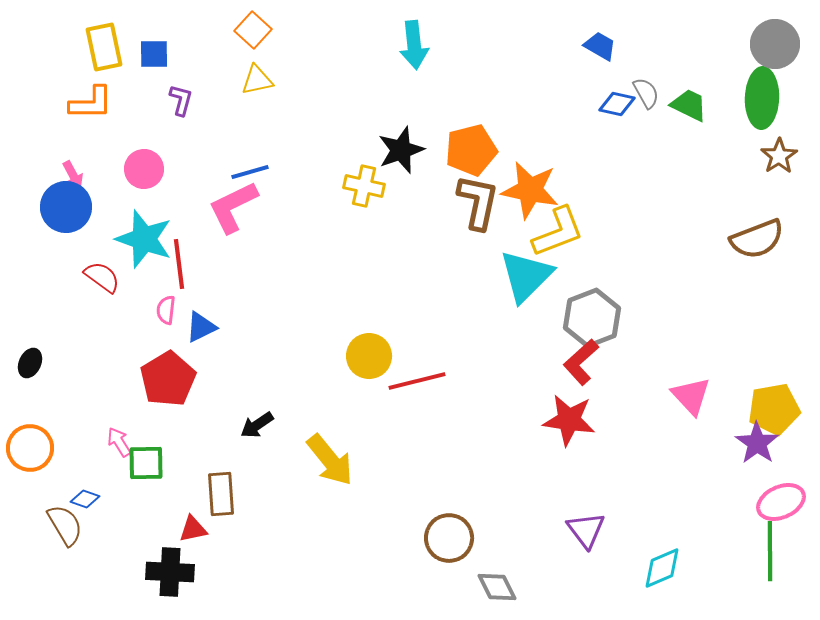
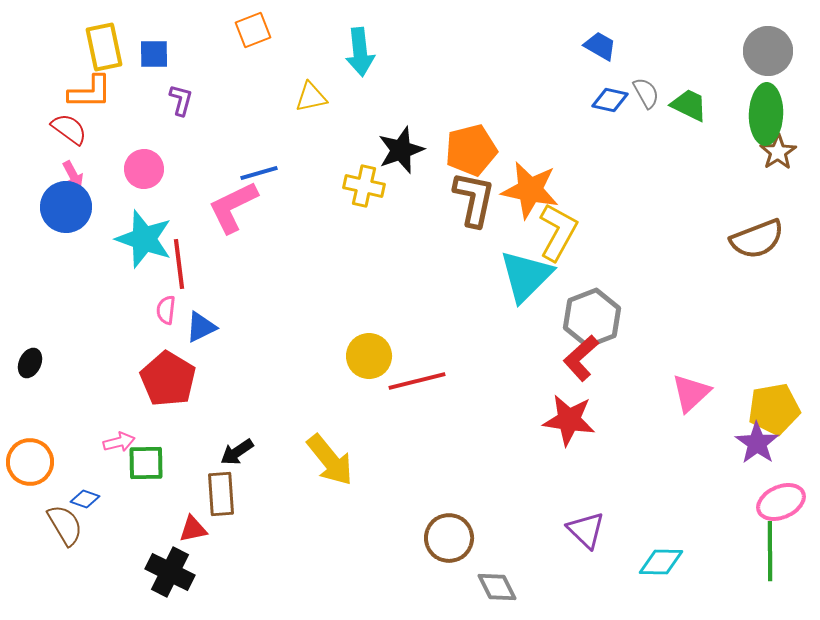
orange square at (253, 30): rotated 27 degrees clockwise
gray circle at (775, 44): moved 7 px left, 7 px down
cyan arrow at (414, 45): moved 54 px left, 7 px down
yellow triangle at (257, 80): moved 54 px right, 17 px down
green ellipse at (762, 98): moved 4 px right, 16 px down
orange L-shape at (91, 103): moved 1 px left, 11 px up
blue diamond at (617, 104): moved 7 px left, 4 px up
brown star at (779, 156): moved 1 px left, 4 px up
blue line at (250, 172): moved 9 px right, 1 px down
brown L-shape at (478, 202): moved 4 px left, 3 px up
yellow L-shape at (558, 232): rotated 40 degrees counterclockwise
red semicircle at (102, 277): moved 33 px left, 148 px up
red L-shape at (581, 362): moved 4 px up
red pentagon at (168, 379): rotated 10 degrees counterclockwise
pink triangle at (691, 396): moved 3 px up; rotated 30 degrees clockwise
black arrow at (257, 425): moved 20 px left, 27 px down
pink arrow at (119, 442): rotated 108 degrees clockwise
orange circle at (30, 448): moved 14 px down
purple triangle at (586, 530): rotated 9 degrees counterclockwise
cyan diamond at (662, 568): moved 1 px left, 6 px up; rotated 24 degrees clockwise
black cross at (170, 572): rotated 24 degrees clockwise
